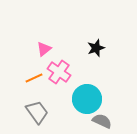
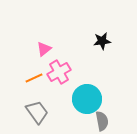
black star: moved 6 px right, 7 px up; rotated 12 degrees clockwise
pink cross: rotated 25 degrees clockwise
gray semicircle: rotated 54 degrees clockwise
